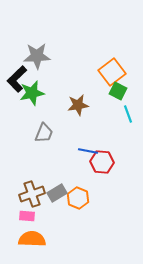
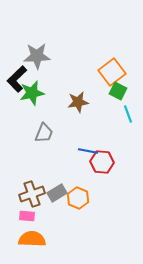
brown star: moved 3 px up
